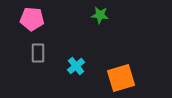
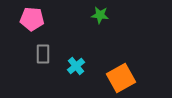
gray rectangle: moved 5 px right, 1 px down
orange square: rotated 12 degrees counterclockwise
